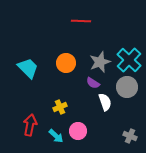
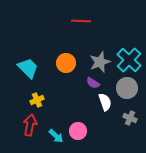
gray circle: moved 1 px down
yellow cross: moved 23 px left, 7 px up
gray cross: moved 18 px up
